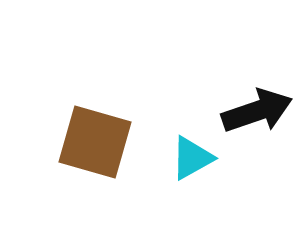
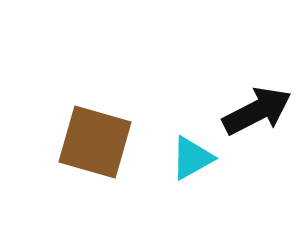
black arrow: rotated 8 degrees counterclockwise
